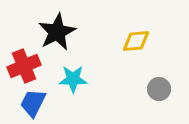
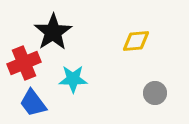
black star: moved 4 px left; rotated 6 degrees counterclockwise
red cross: moved 3 px up
gray circle: moved 4 px left, 4 px down
blue trapezoid: rotated 64 degrees counterclockwise
